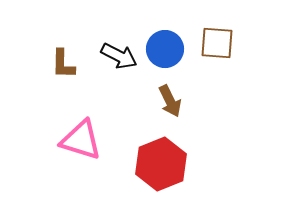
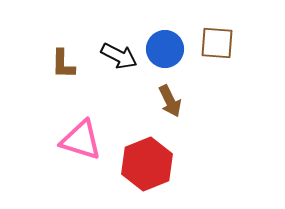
red hexagon: moved 14 px left
